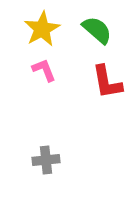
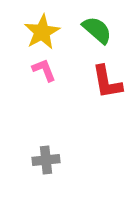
yellow star: moved 3 px down
